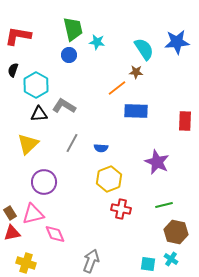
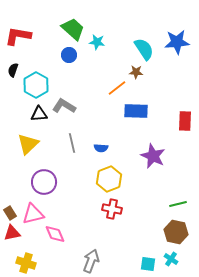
green trapezoid: rotated 35 degrees counterclockwise
gray line: rotated 42 degrees counterclockwise
purple star: moved 4 px left, 6 px up
green line: moved 14 px right, 1 px up
red cross: moved 9 px left
